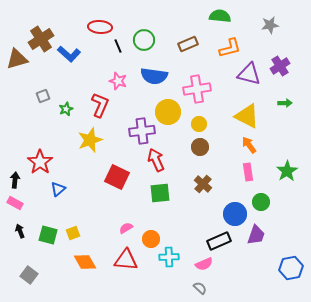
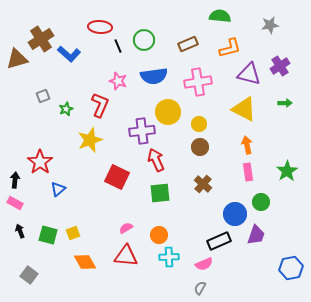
blue semicircle at (154, 76): rotated 16 degrees counterclockwise
pink cross at (197, 89): moved 1 px right, 7 px up
yellow triangle at (247, 116): moved 3 px left, 7 px up
orange arrow at (249, 145): moved 2 px left; rotated 24 degrees clockwise
orange circle at (151, 239): moved 8 px right, 4 px up
red triangle at (126, 260): moved 4 px up
gray semicircle at (200, 288): rotated 104 degrees counterclockwise
